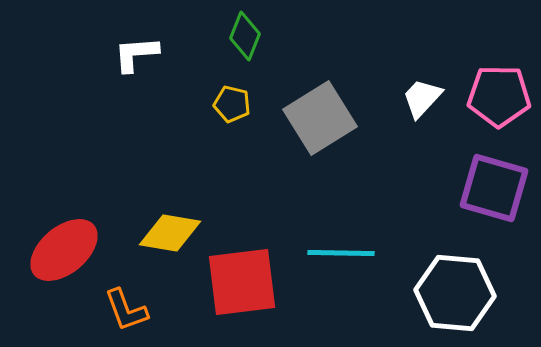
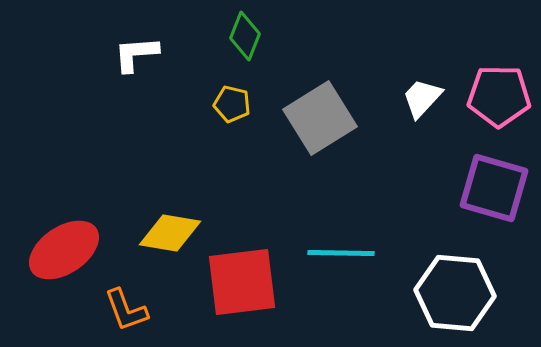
red ellipse: rotated 6 degrees clockwise
